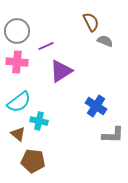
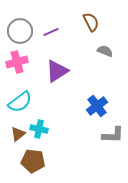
gray circle: moved 3 px right
gray semicircle: moved 10 px down
purple line: moved 5 px right, 14 px up
pink cross: rotated 20 degrees counterclockwise
purple triangle: moved 4 px left
cyan semicircle: moved 1 px right
blue cross: moved 1 px right; rotated 20 degrees clockwise
cyan cross: moved 8 px down
brown triangle: rotated 42 degrees clockwise
